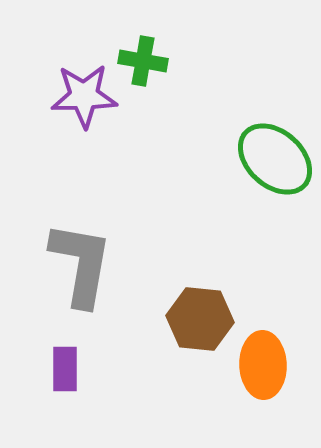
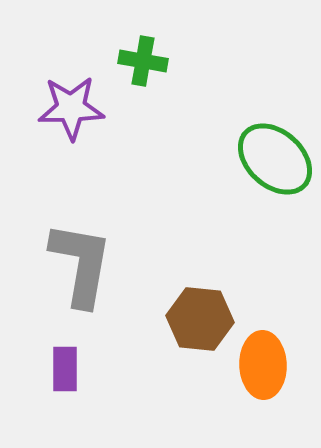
purple star: moved 13 px left, 12 px down
